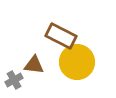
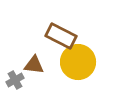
yellow circle: moved 1 px right
gray cross: moved 1 px right
